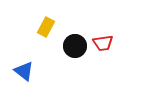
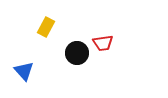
black circle: moved 2 px right, 7 px down
blue triangle: rotated 10 degrees clockwise
